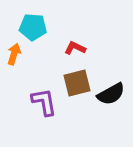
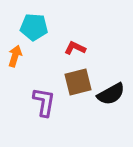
cyan pentagon: moved 1 px right
orange arrow: moved 1 px right, 2 px down
brown square: moved 1 px right, 1 px up
purple L-shape: rotated 20 degrees clockwise
